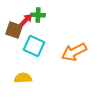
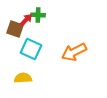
brown square: moved 1 px right, 1 px up
cyan square: moved 3 px left, 3 px down
